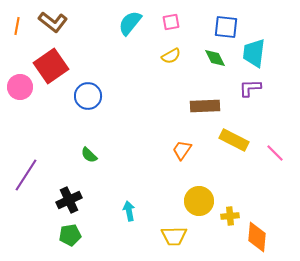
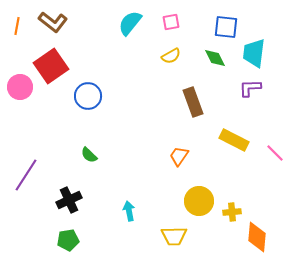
brown rectangle: moved 12 px left, 4 px up; rotated 72 degrees clockwise
orange trapezoid: moved 3 px left, 6 px down
yellow cross: moved 2 px right, 4 px up
green pentagon: moved 2 px left, 5 px down
